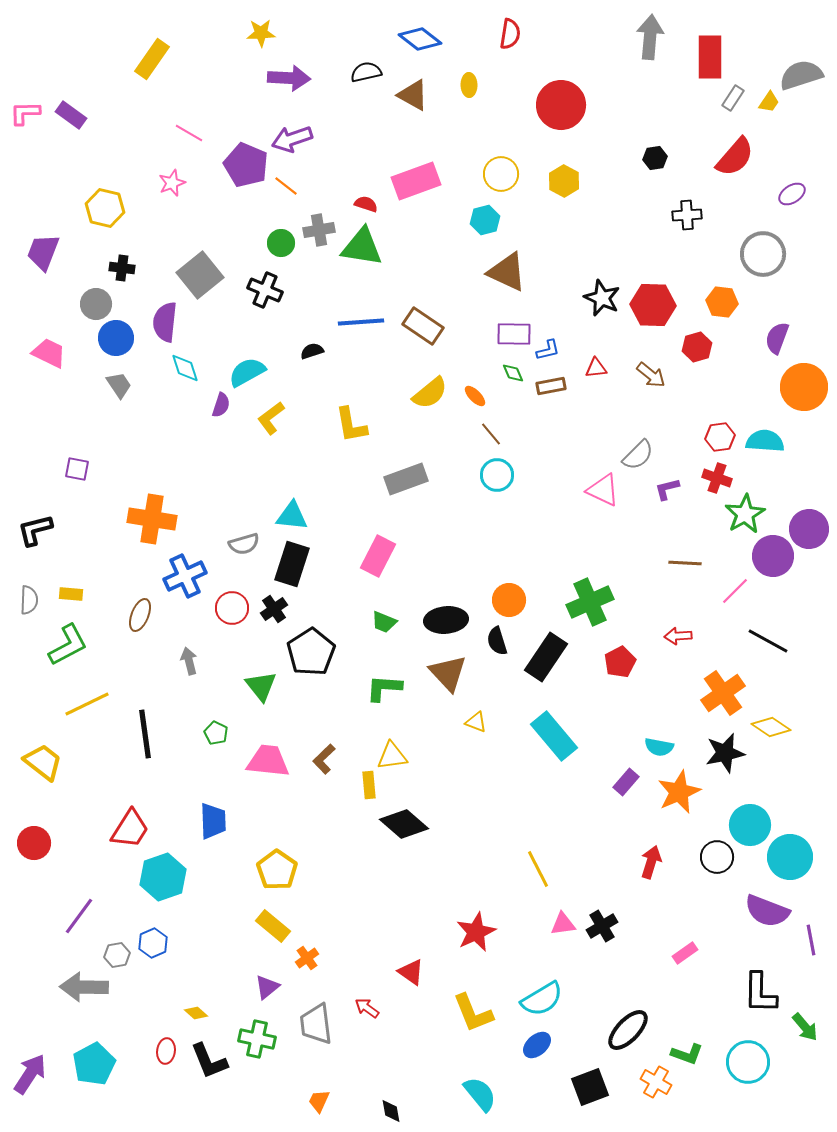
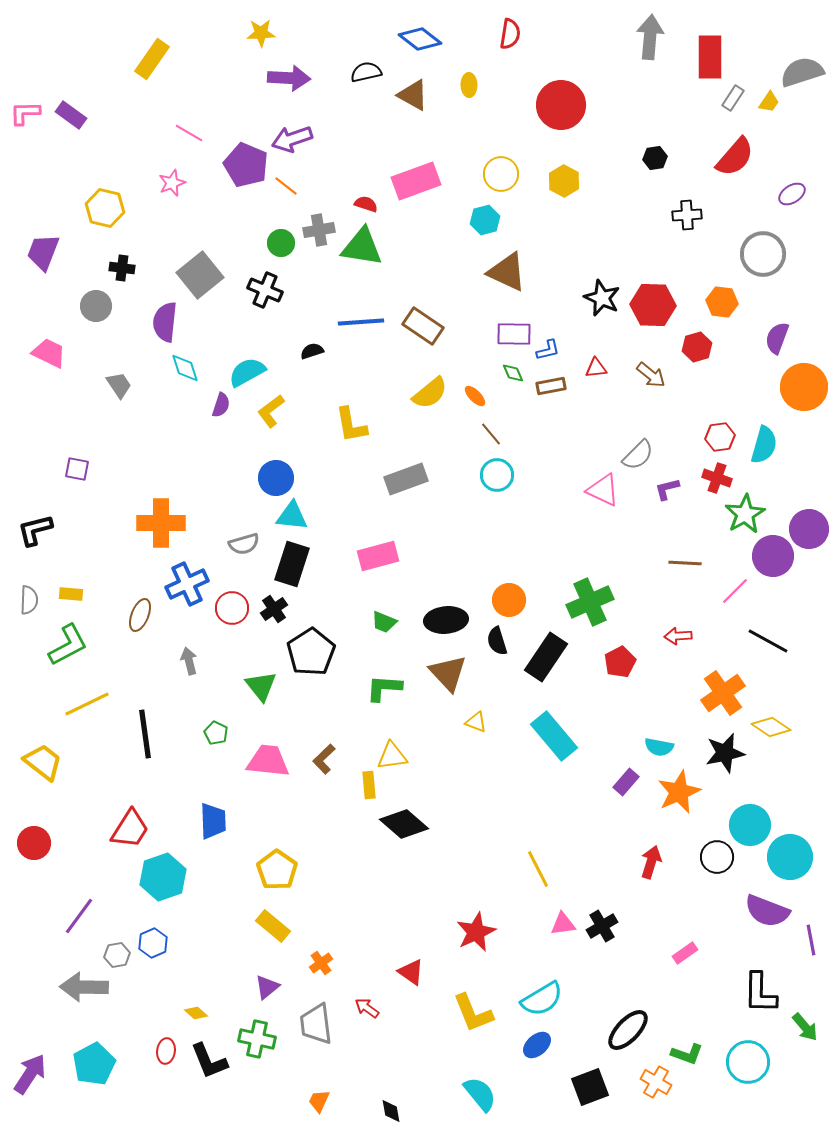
gray semicircle at (801, 75): moved 1 px right, 3 px up
gray circle at (96, 304): moved 2 px down
blue circle at (116, 338): moved 160 px right, 140 px down
yellow L-shape at (271, 418): moved 7 px up
cyan semicircle at (765, 441): moved 1 px left, 4 px down; rotated 102 degrees clockwise
orange cross at (152, 519): moved 9 px right, 4 px down; rotated 9 degrees counterclockwise
pink rectangle at (378, 556): rotated 48 degrees clockwise
blue cross at (185, 576): moved 2 px right, 8 px down
orange cross at (307, 958): moved 14 px right, 5 px down
